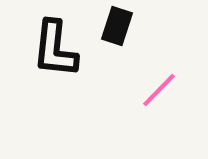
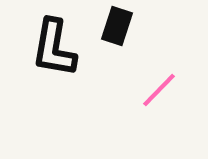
black L-shape: moved 1 px left, 1 px up; rotated 4 degrees clockwise
